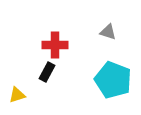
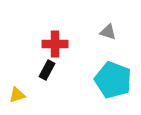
red cross: moved 1 px up
black rectangle: moved 2 px up
